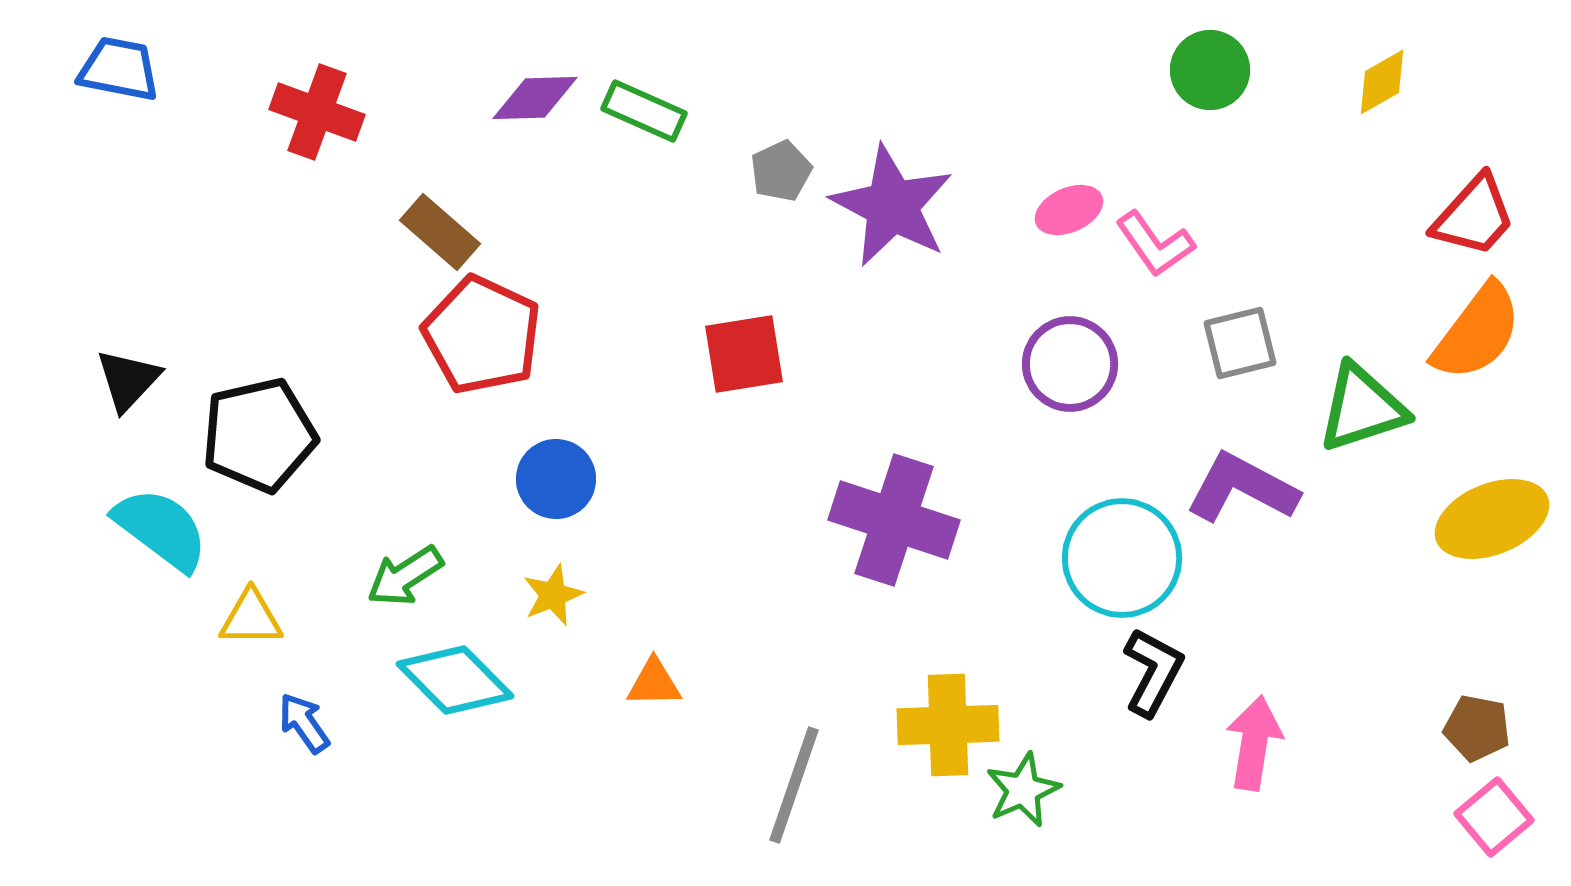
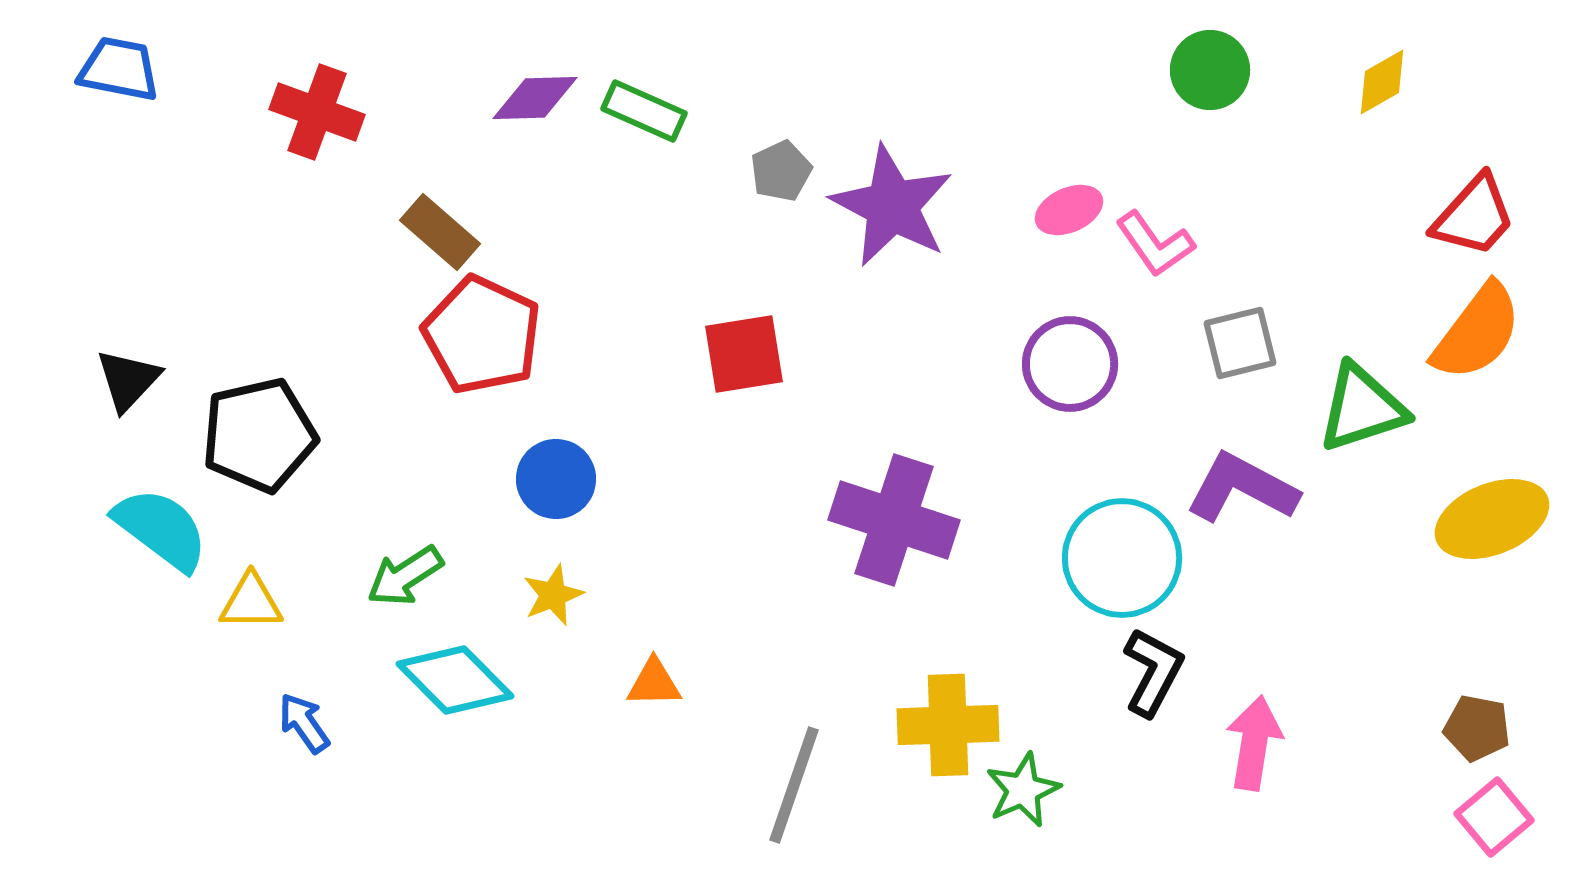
yellow triangle: moved 16 px up
